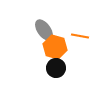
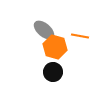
gray ellipse: rotated 15 degrees counterclockwise
black circle: moved 3 px left, 4 px down
